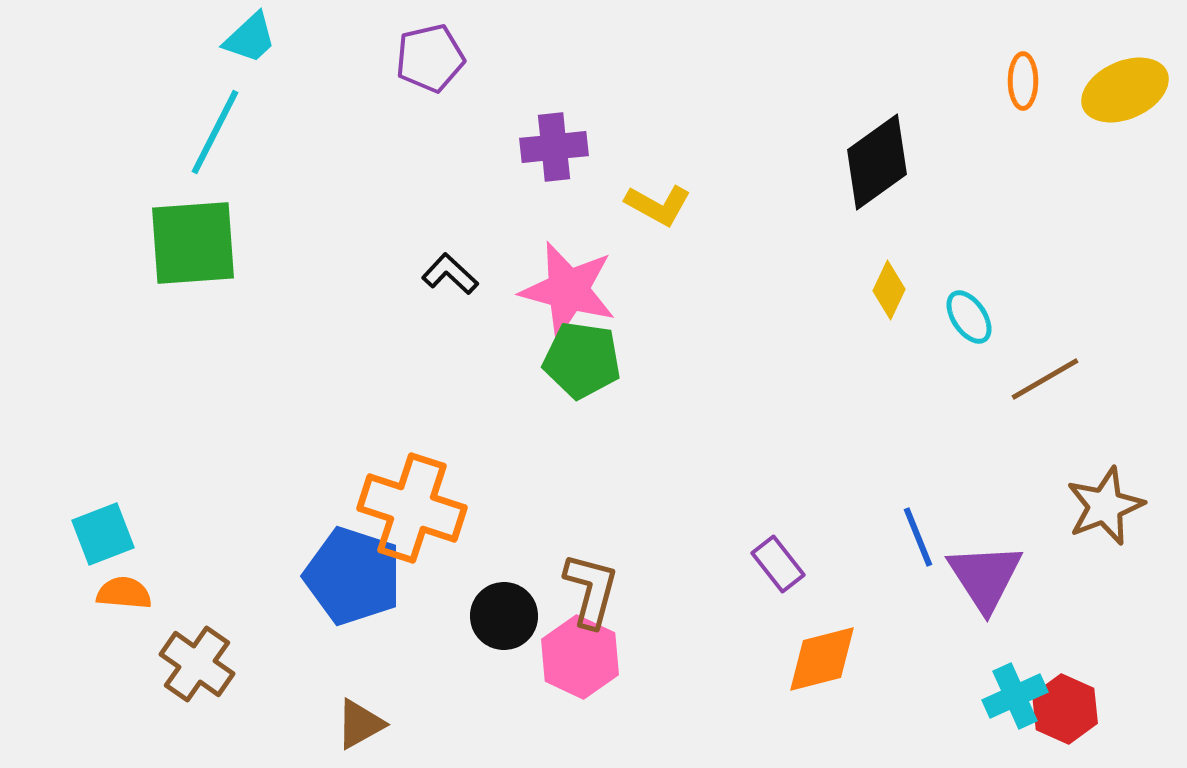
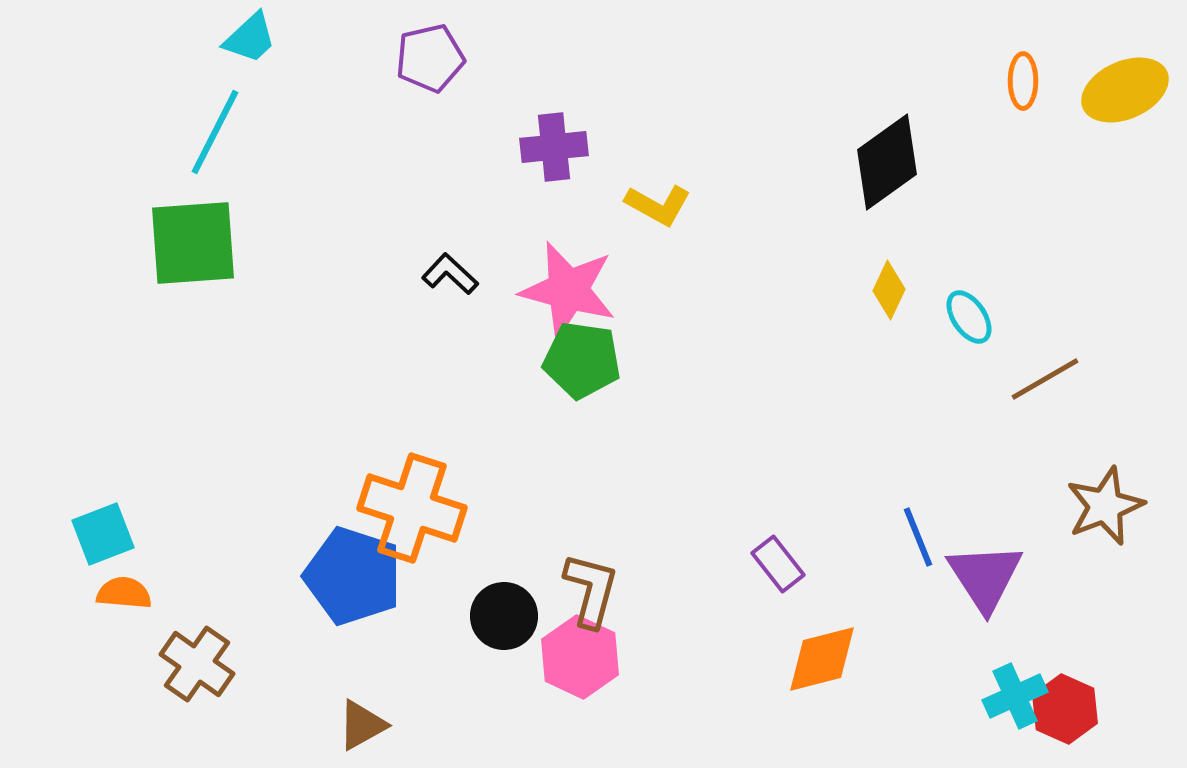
black diamond: moved 10 px right
brown triangle: moved 2 px right, 1 px down
